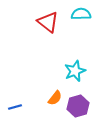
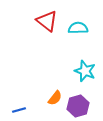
cyan semicircle: moved 3 px left, 14 px down
red triangle: moved 1 px left, 1 px up
cyan star: moved 10 px right; rotated 30 degrees counterclockwise
blue line: moved 4 px right, 3 px down
